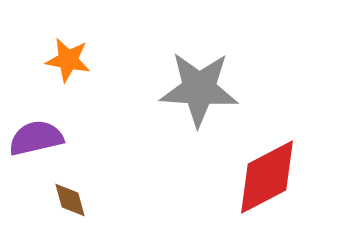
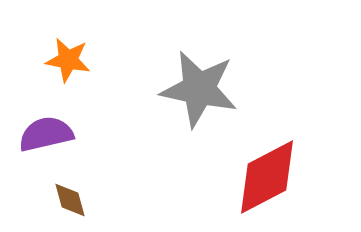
gray star: rotated 8 degrees clockwise
purple semicircle: moved 10 px right, 4 px up
